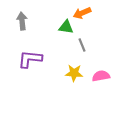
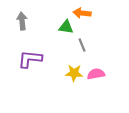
orange arrow: rotated 30 degrees clockwise
pink semicircle: moved 5 px left, 2 px up
